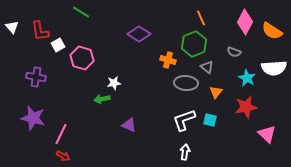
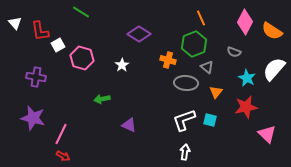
white triangle: moved 3 px right, 4 px up
white semicircle: moved 1 px down; rotated 135 degrees clockwise
white star: moved 8 px right, 18 px up; rotated 24 degrees counterclockwise
